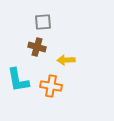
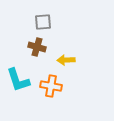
cyan L-shape: rotated 8 degrees counterclockwise
